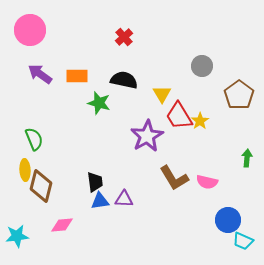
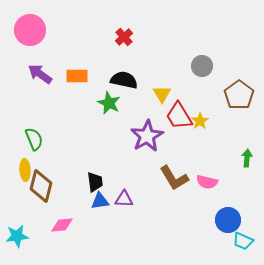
green star: moved 10 px right; rotated 10 degrees clockwise
